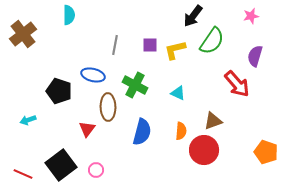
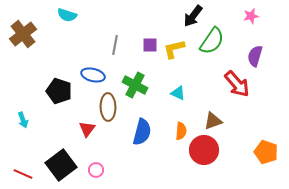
cyan semicircle: moved 2 px left; rotated 108 degrees clockwise
yellow L-shape: moved 1 px left, 1 px up
cyan arrow: moved 5 px left; rotated 91 degrees counterclockwise
